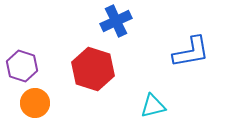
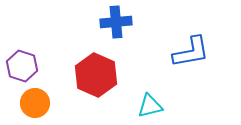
blue cross: moved 1 px down; rotated 20 degrees clockwise
red hexagon: moved 3 px right, 6 px down; rotated 6 degrees clockwise
cyan triangle: moved 3 px left
